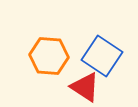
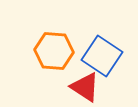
orange hexagon: moved 5 px right, 5 px up
